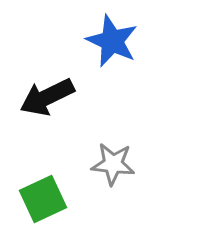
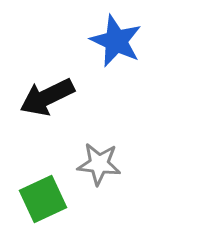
blue star: moved 4 px right
gray star: moved 14 px left
